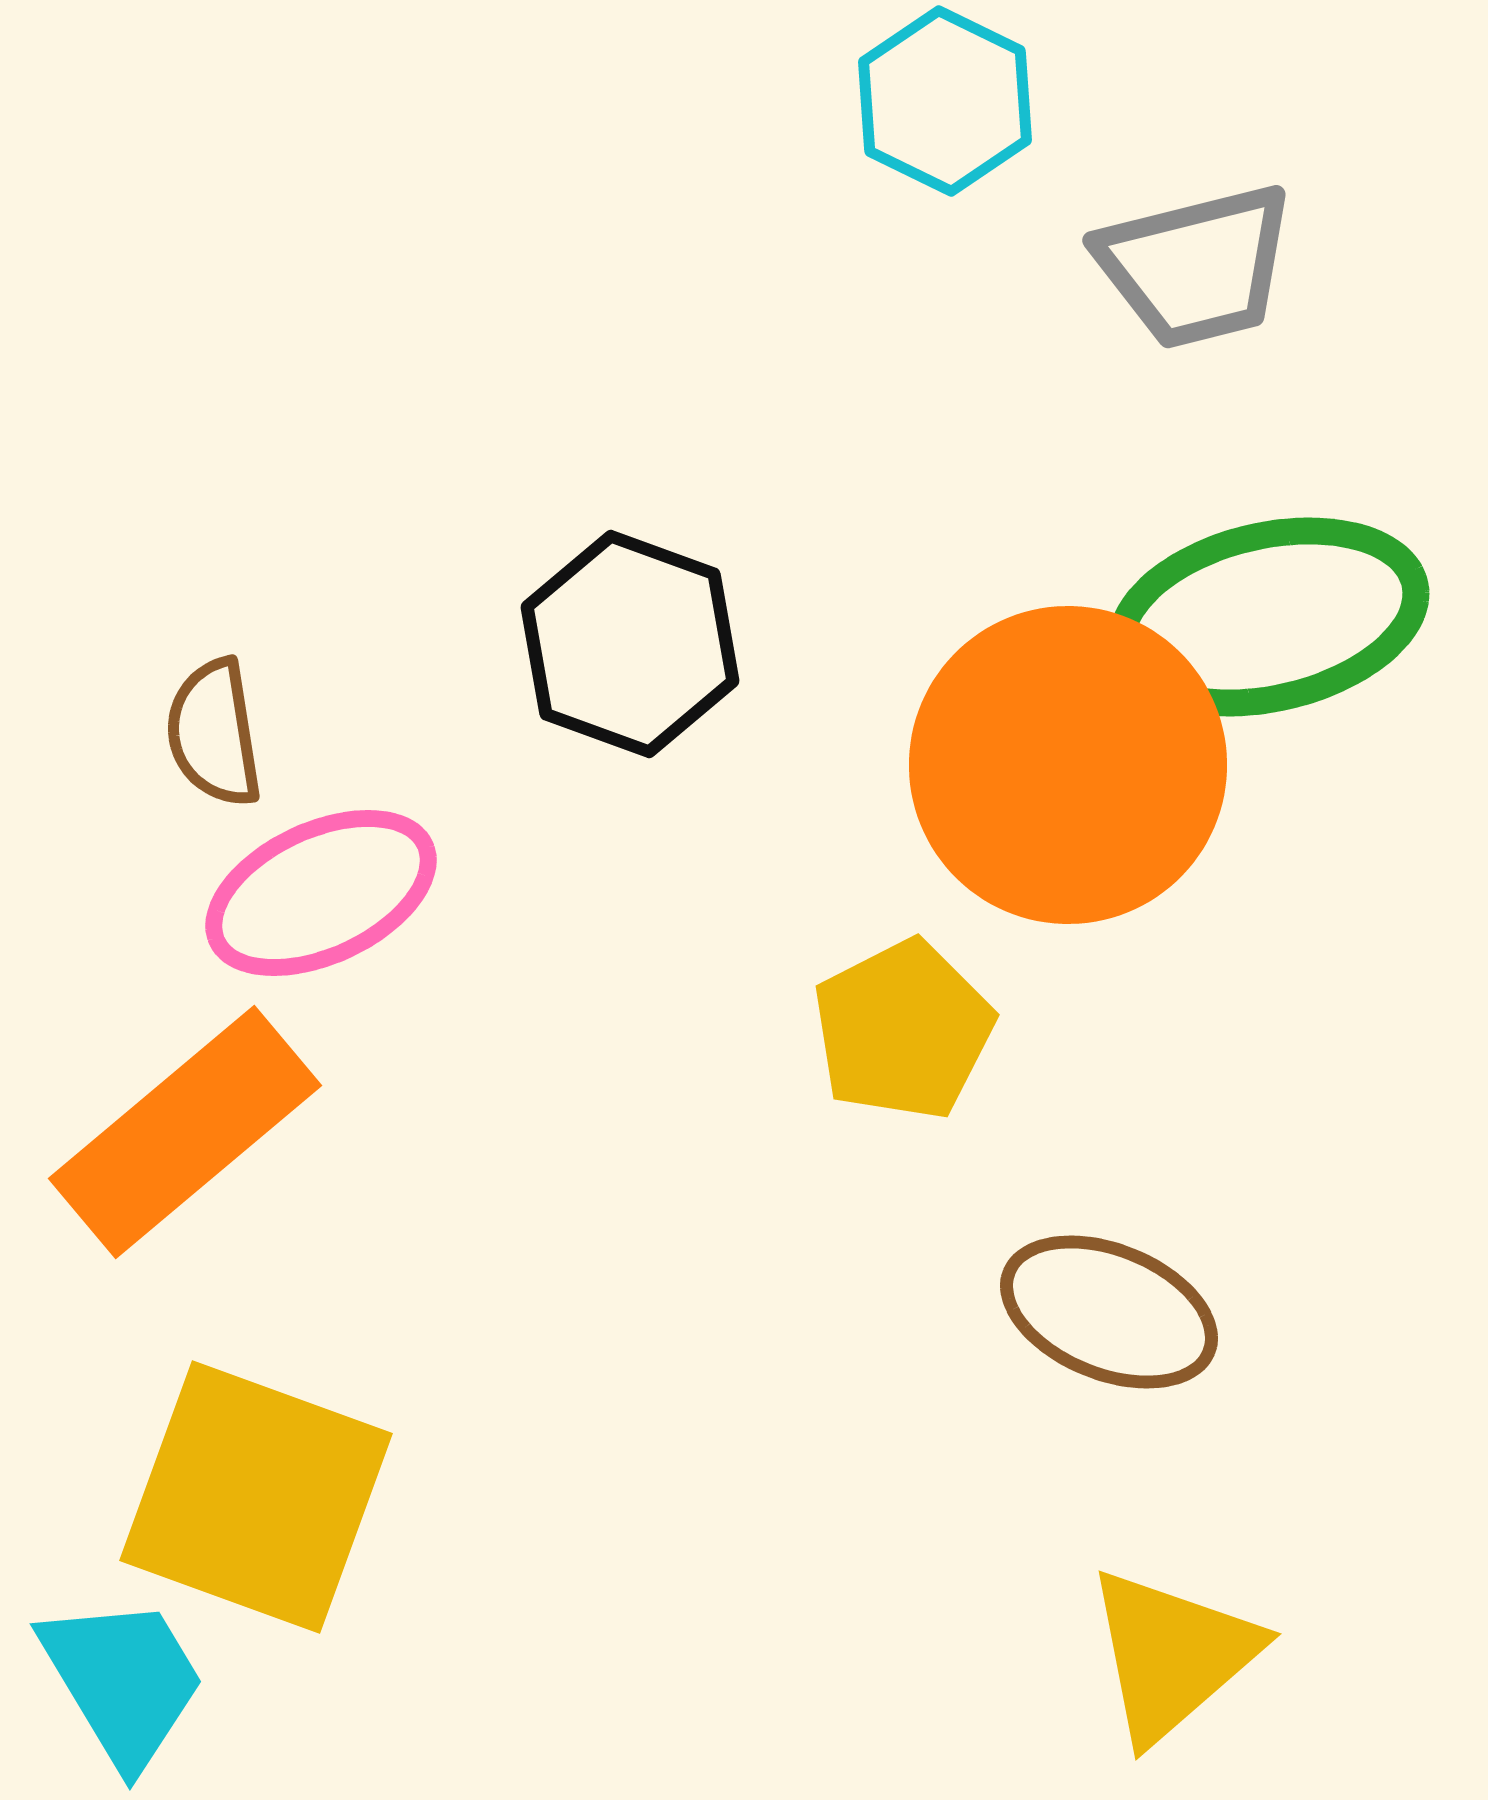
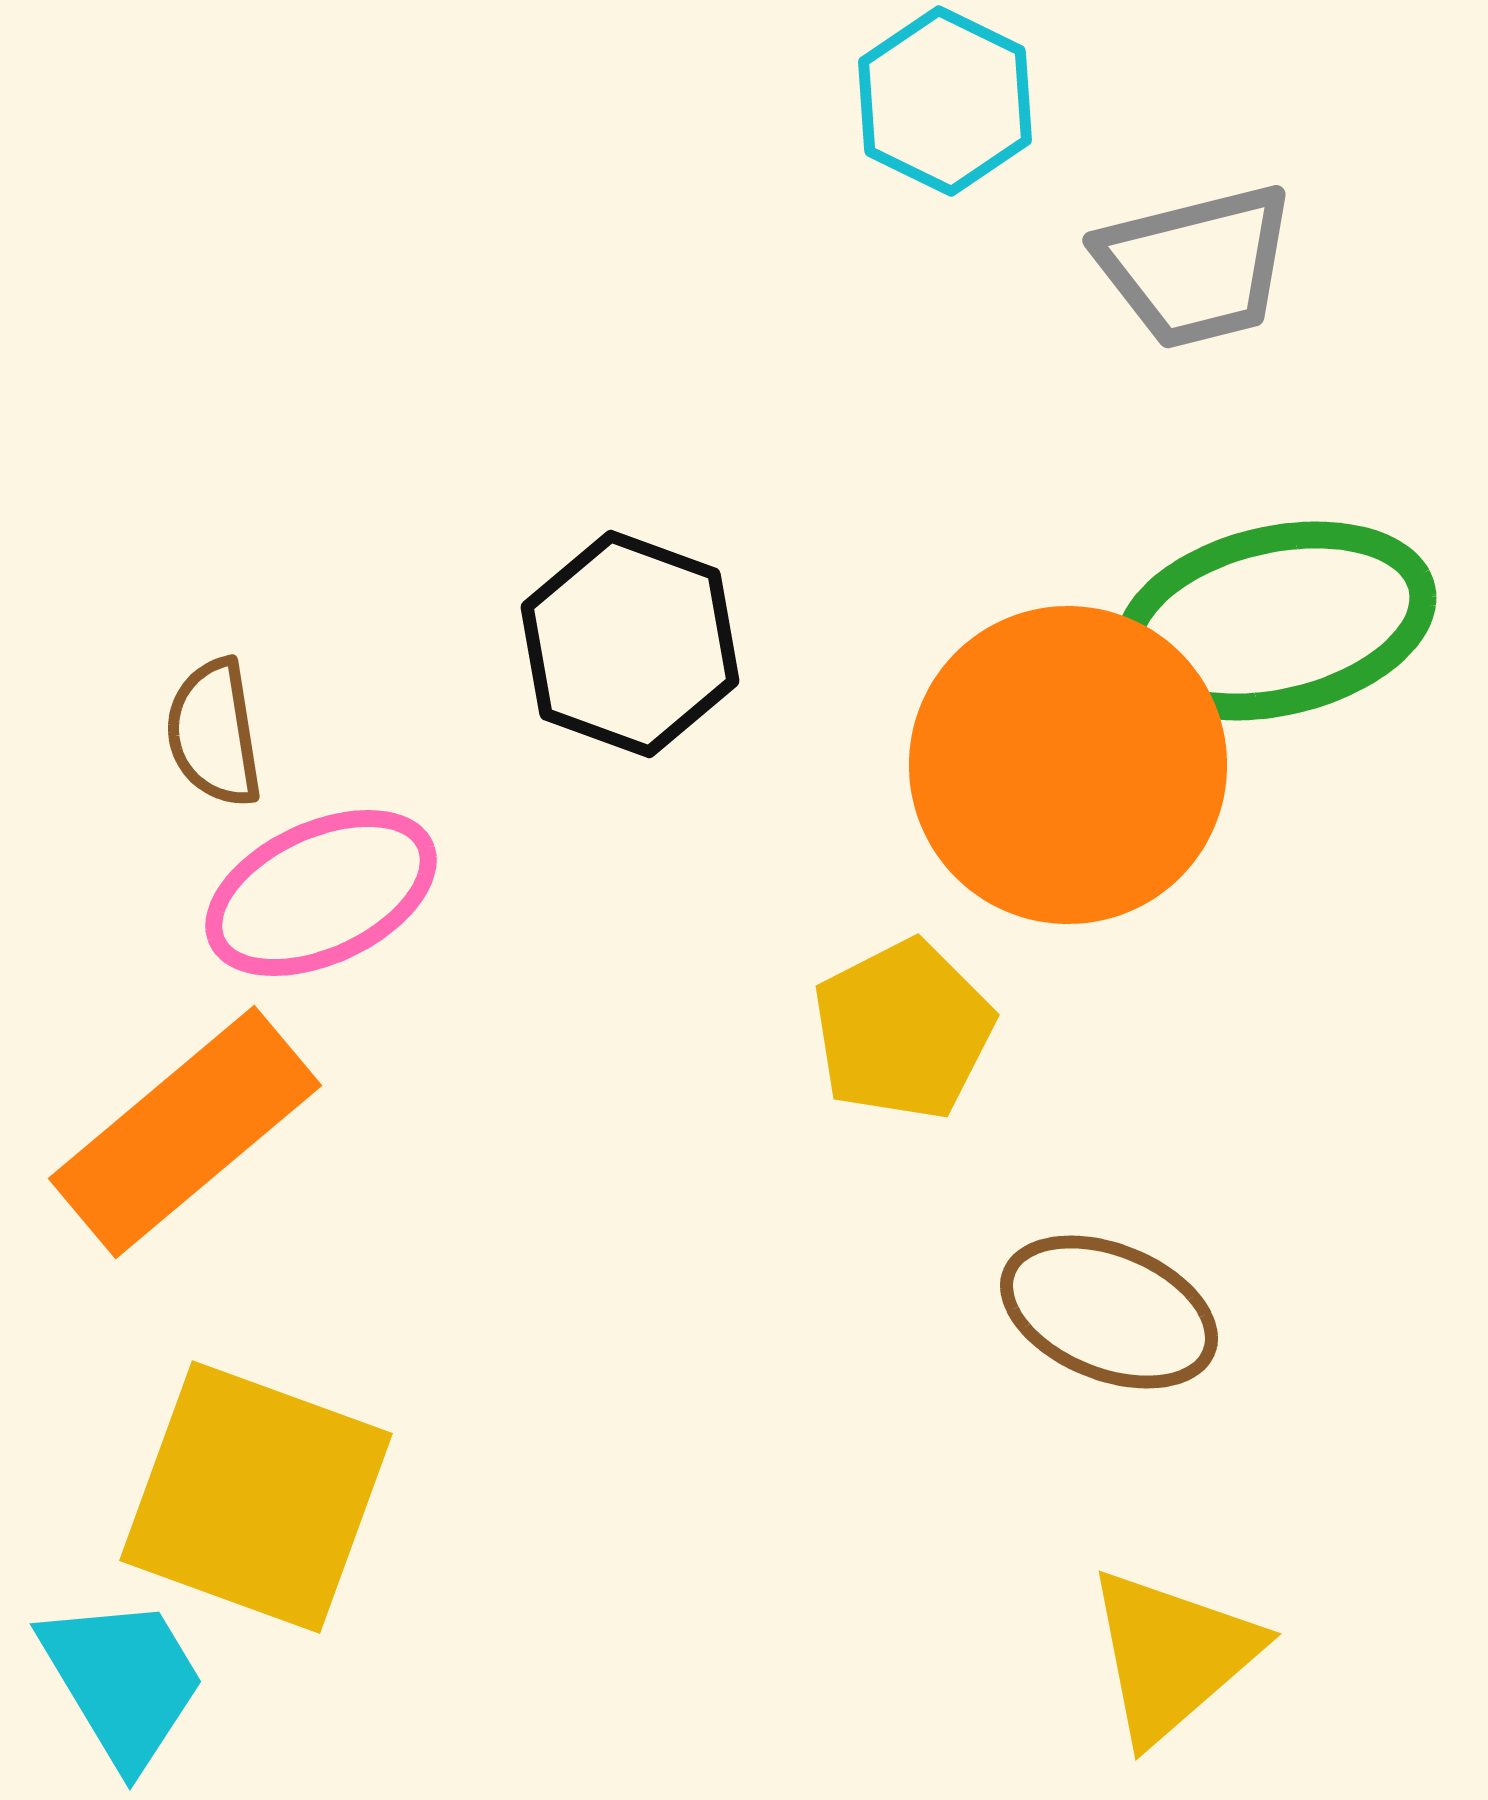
green ellipse: moved 7 px right, 4 px down
